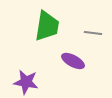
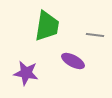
gray line: moved 2 px right, 2 px down
purple star: moved 9 px up
